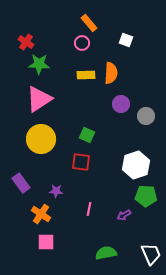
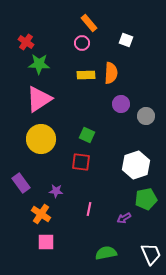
green pentagon: moved 3 px down; rotated 15 degrees counterclockwise
purple arrow: moved 3 px down
